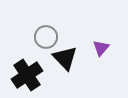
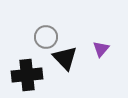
purple triangle: moved 1 px down
black cross: rotated 28 degrees clockwise
